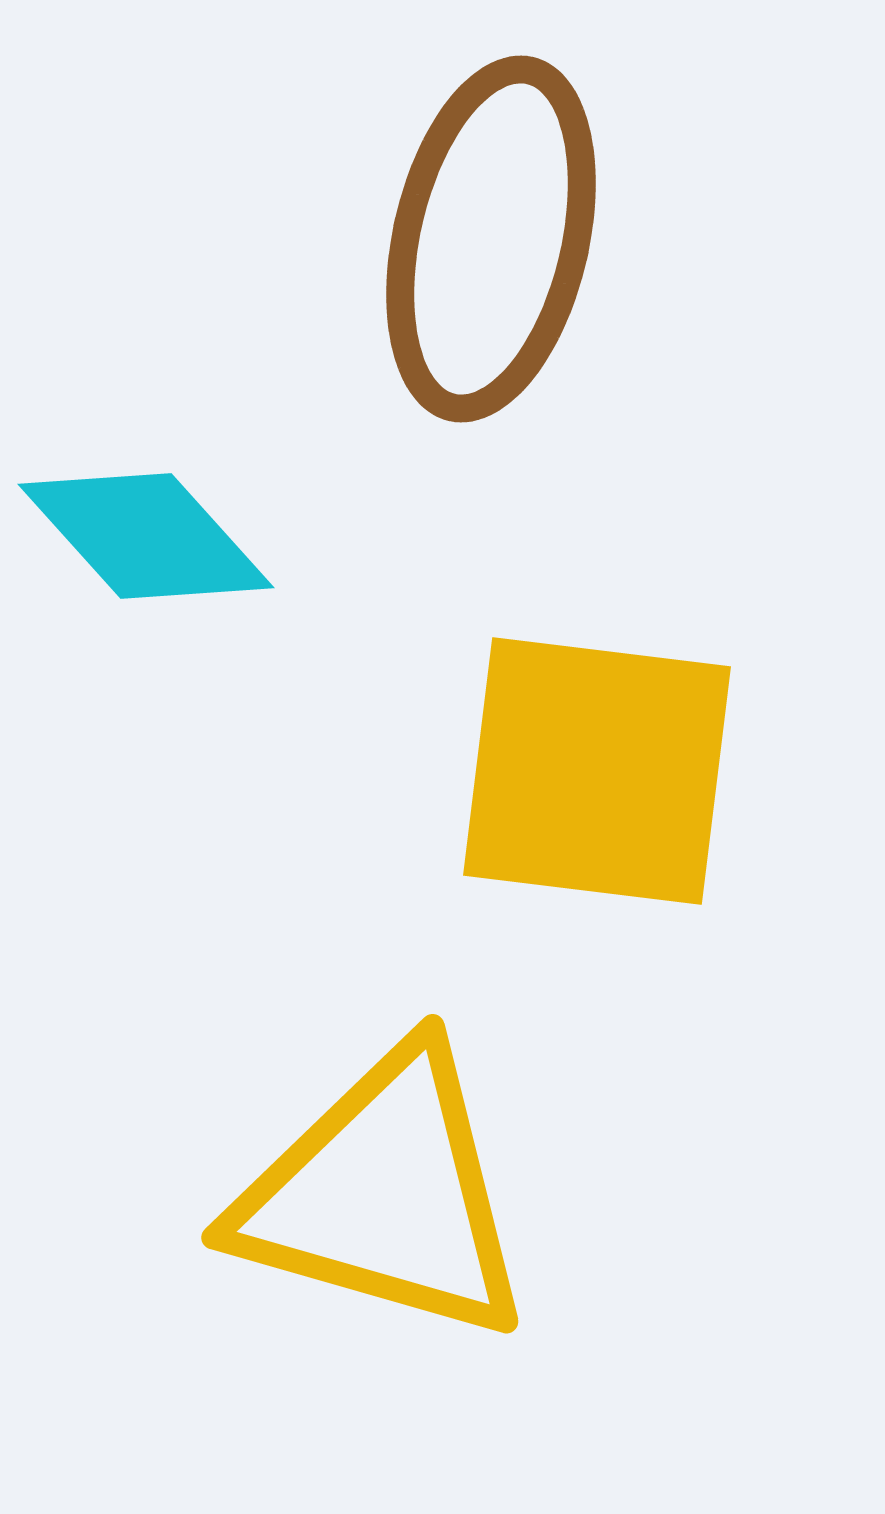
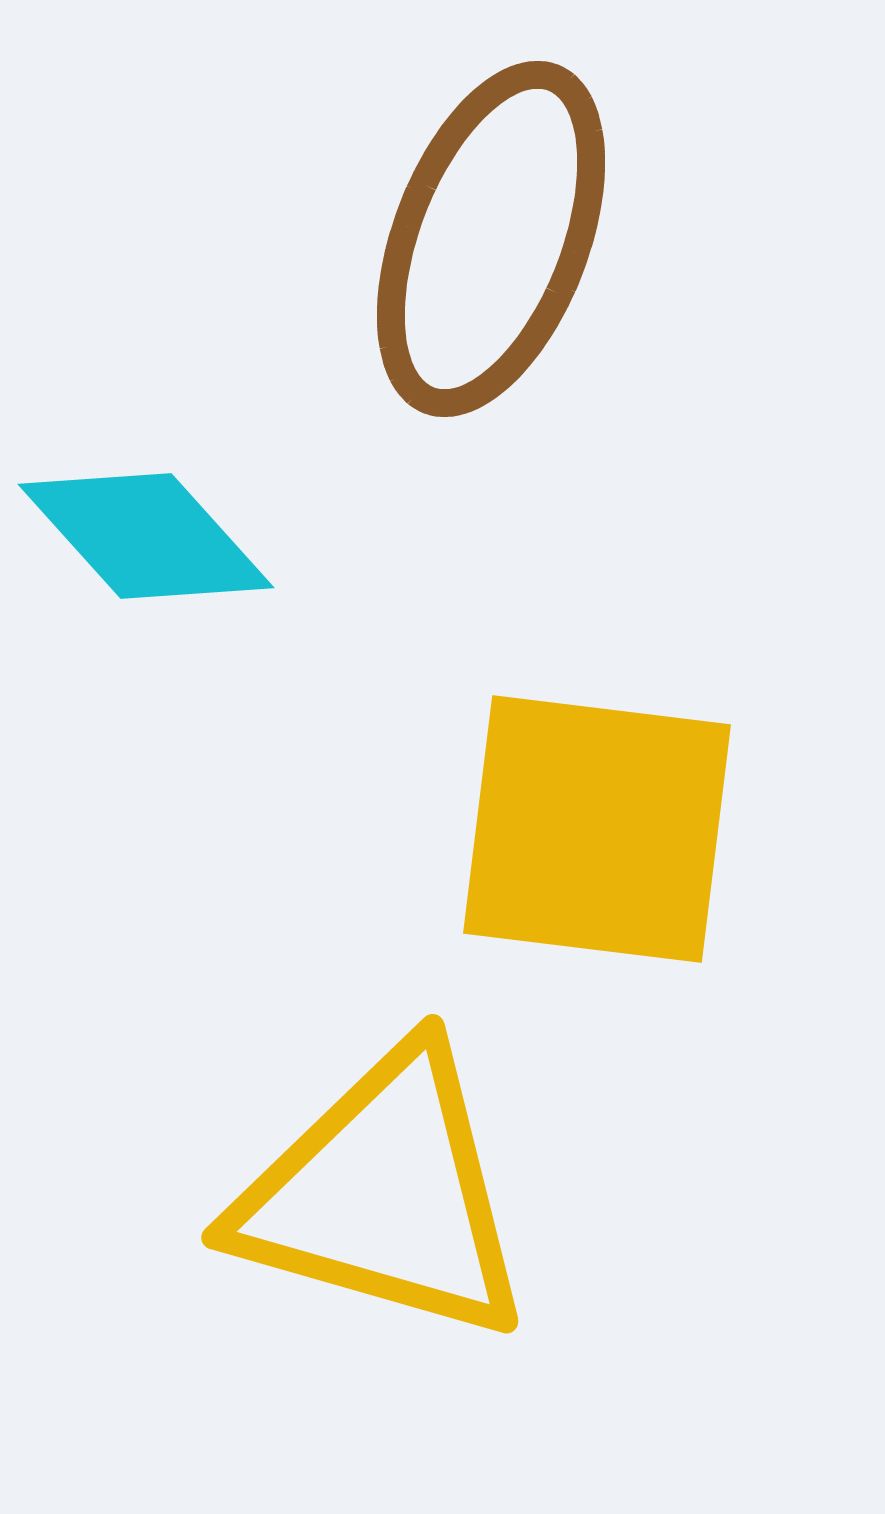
brown ellipse: rotated 8 degrees clockwise
yellow square: moved 58 px down
